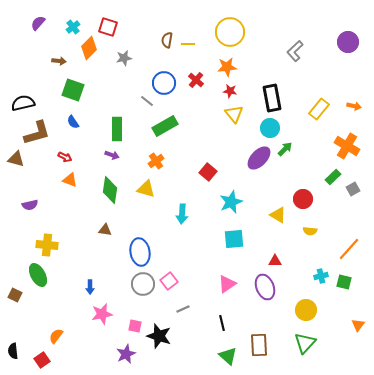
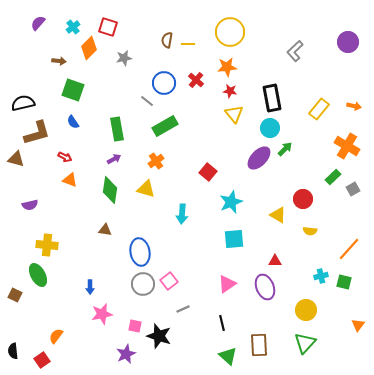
green rectangle at (117, 129): rotated 10 degrees counterclockwise
purple arrow at (112, 155): moved 2 px right, 4 px down; rotated 48 degrees counterclockwise
